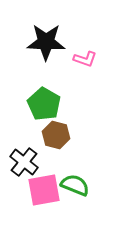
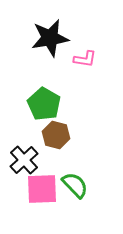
black star: moved 4 px right, 4 px up; rotated 12 degrees counterclockwise
pink L-shape: rotated 10 degrees counterclockwise
black cross: moved 2 px up; rotated 8 degrees clockwise
green semicircle: rotated 24 degrees clockwise
pink square: moved 2 px left, 1 px up; rotated 8 degrees clockwise
